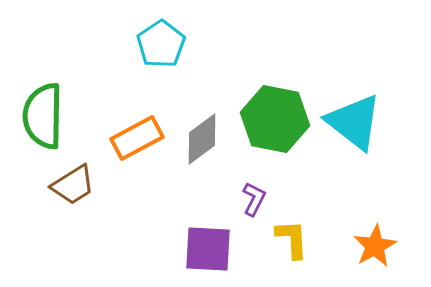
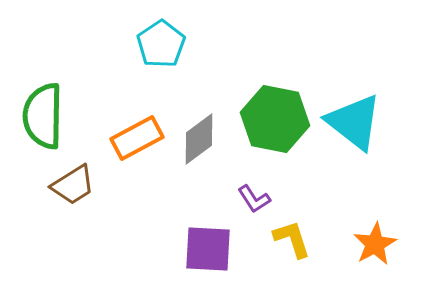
gray diamond: moved 3 px left
purple L-shape: rotated 120 degrees clockwise
yellow L-shape: rotated 15 degrees counterclockwise
orange star: moved 2 px up
